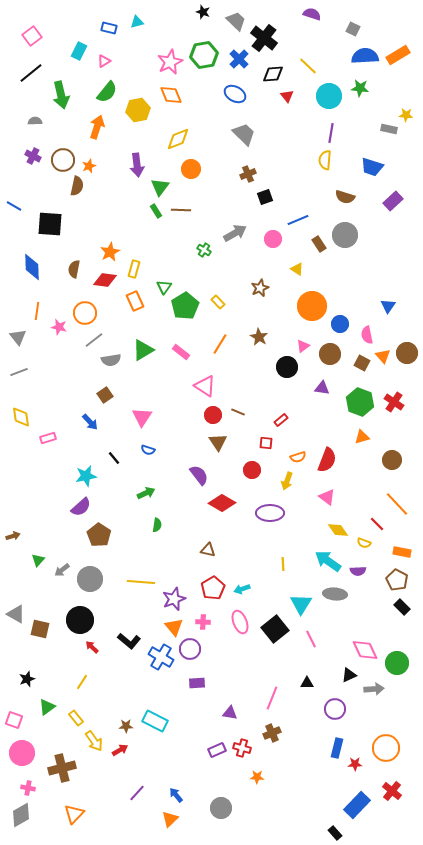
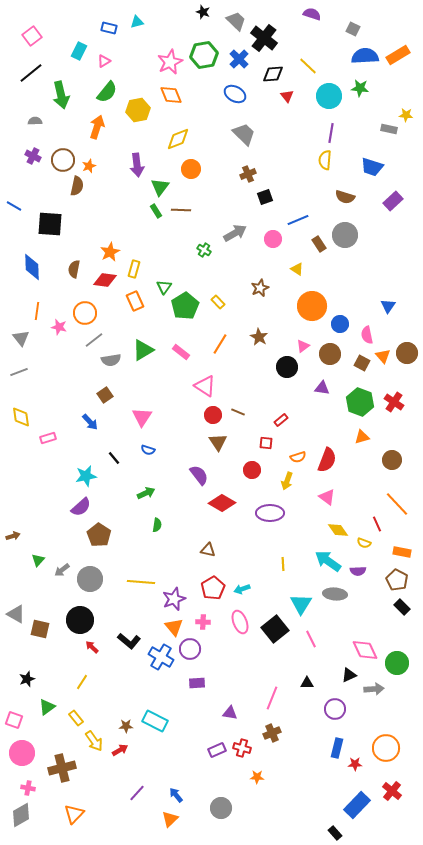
gray triangle at (18, 337): moved 3 px right, 1 px down
red line at (377, 524): rotated 21 degrees clockwise
